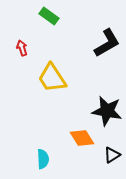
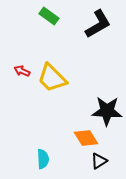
black L-shape: moved 9 px left, 19 px up
red arrow: moved 23 px down; rotated 49 degrees counterclockwise
yellow trapezoid: rotated 12 degrees counterclockwise
black star: rotated 8 degrees counterclockwise
orange diamond: moved 4 px right
black triangle: moved 13 px left, 6 px down
